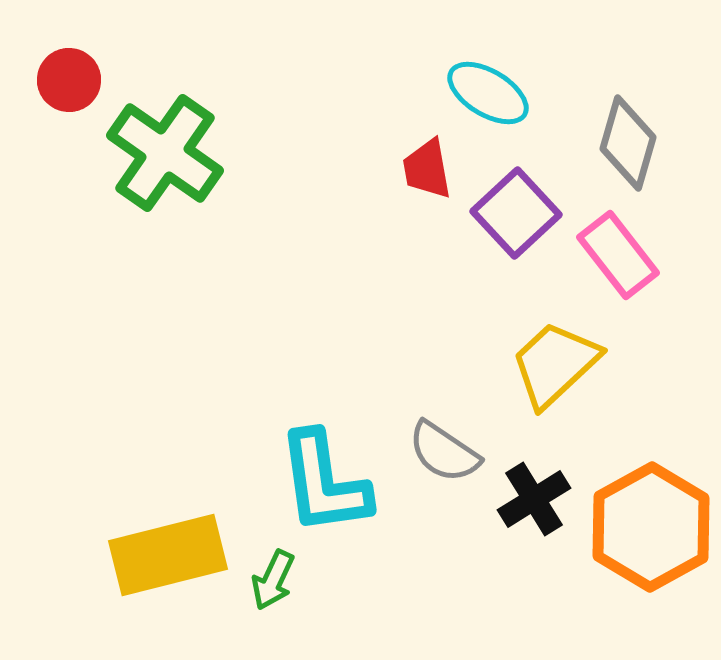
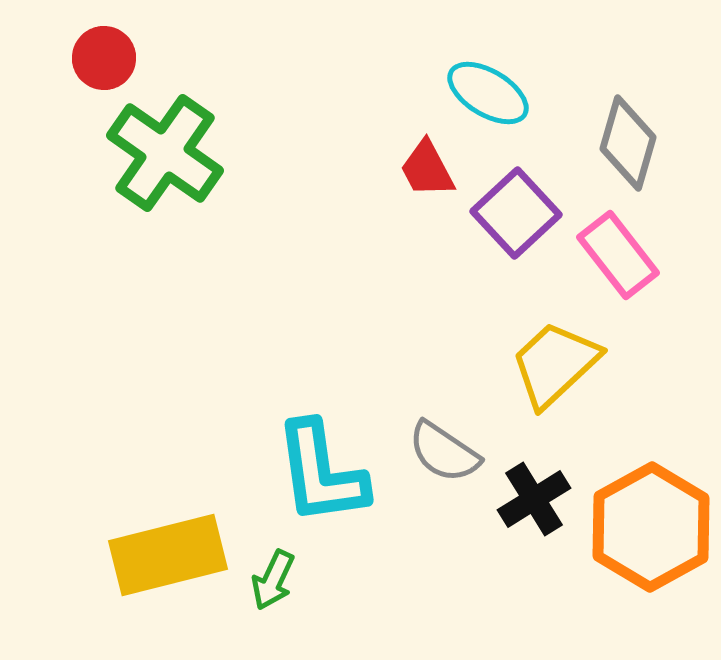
red circle: moved 35 px right, 22 px up
red trapezoid: rotated 18 degrees counterclockwise
cyan L-shape: moved 3 px left, 10 px up
